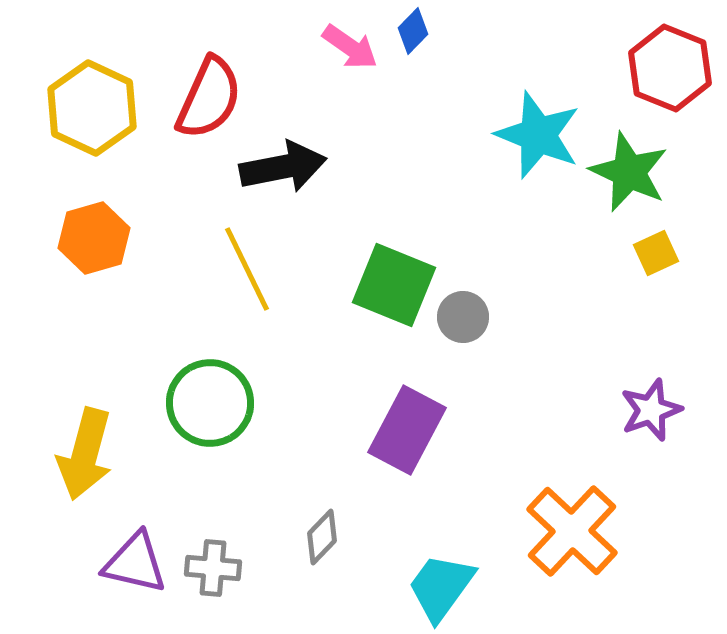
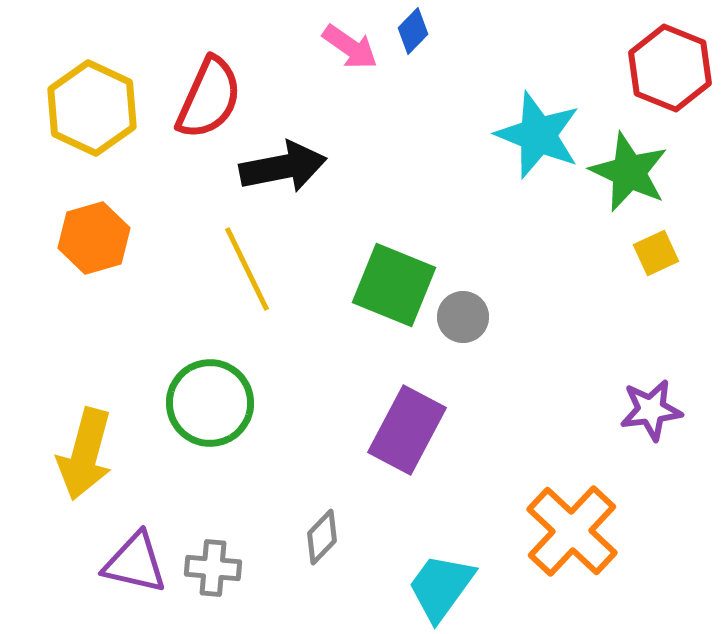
purple star: rotated 12 degrees clockwise
